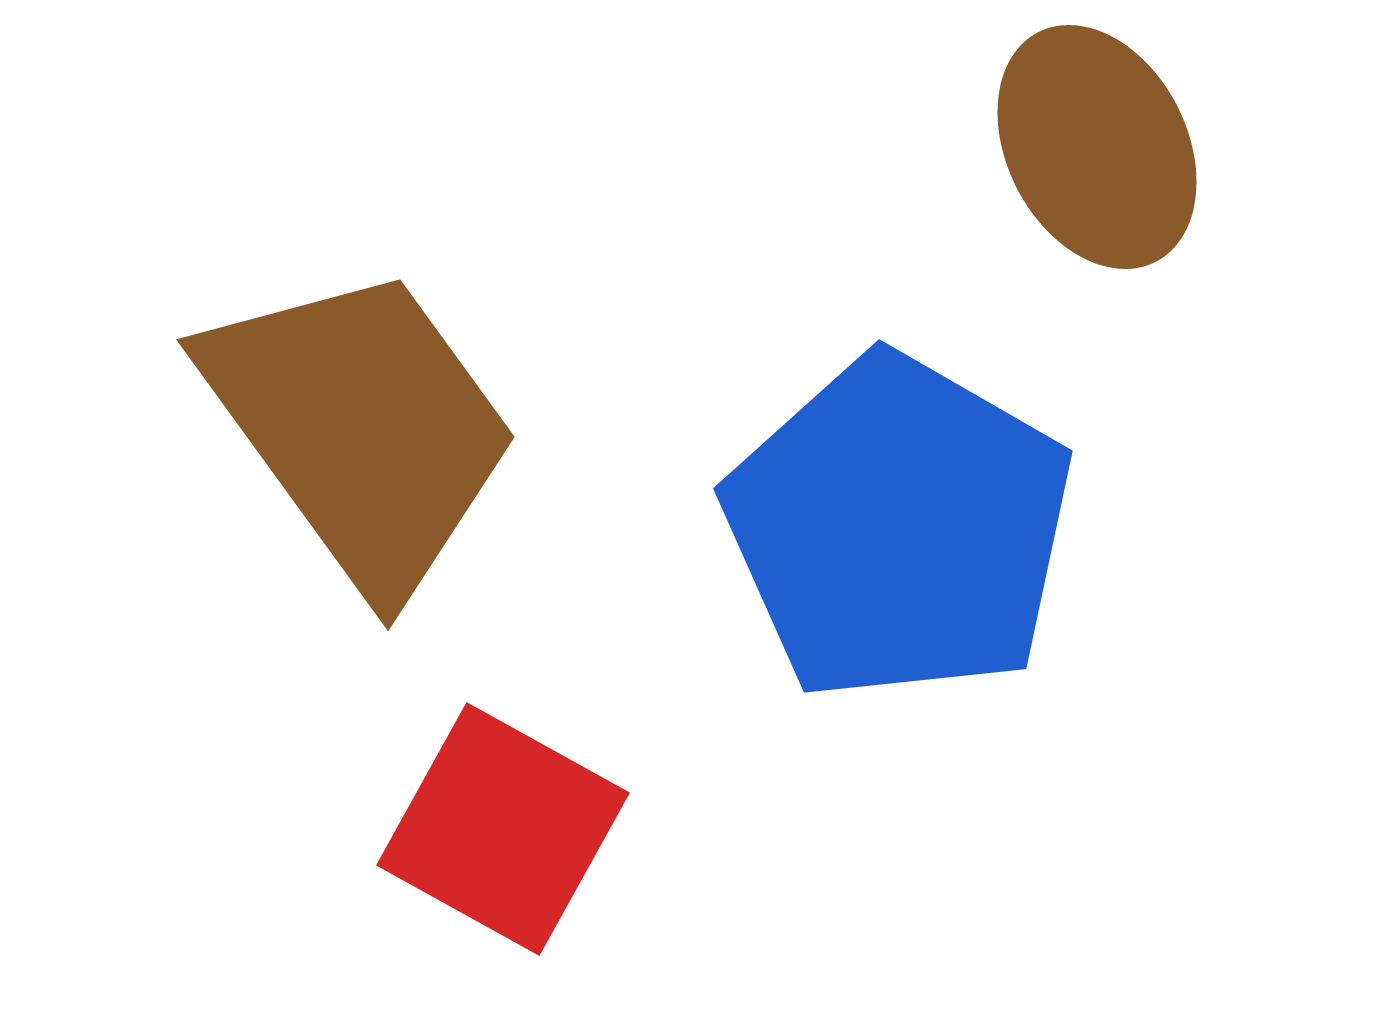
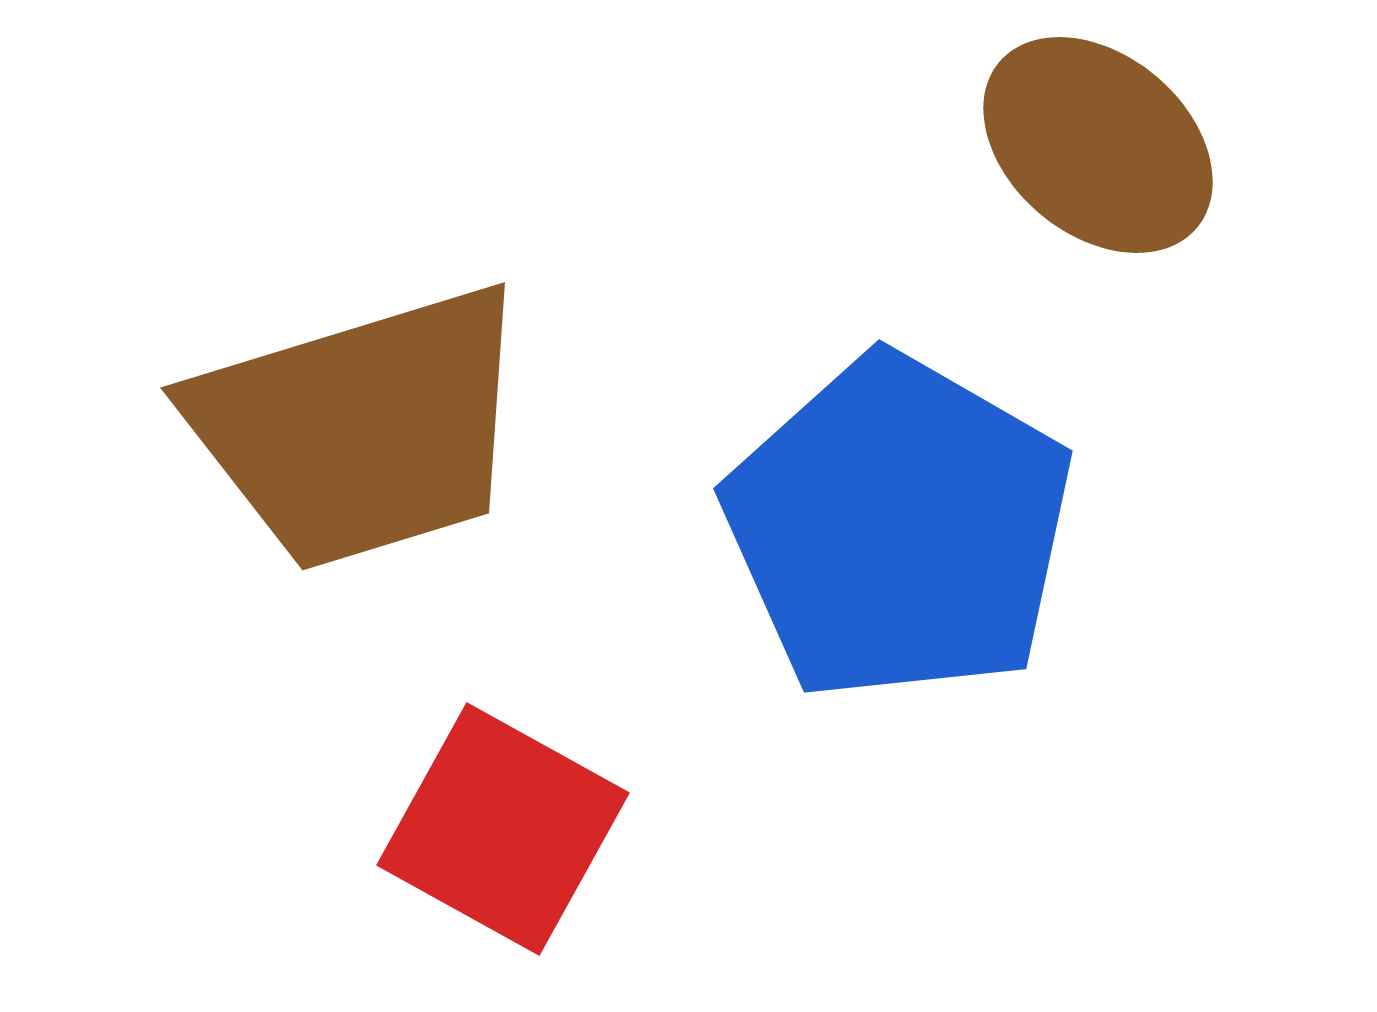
brown ellipse: moved 1 px right, 2 px up; rotated 23 degrees counterclockwise
brown trapezoid: rotated 109 degrees clockwise
